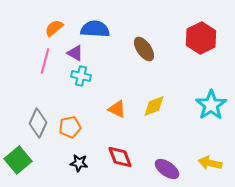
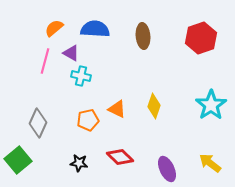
red hexagon: rotated 8 degrees clockwise
brown ellipse: moved 1 px left, 13 px up; rotated 30 degrees clockwise
purple triangle: moved 4 px left
yellow diamond: rotated 50 degrees counterclockwise
orange pentagon: moved 18 px right, 7 px up
red diamond: rotated 24 degrees counterclockwise
yellow arrow: rotated 25 degrees clockwise
purple ellipse: rotated 30 degrees clockwise
